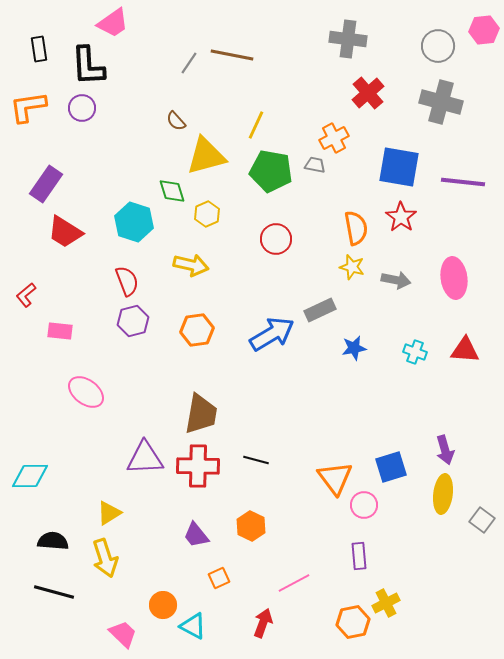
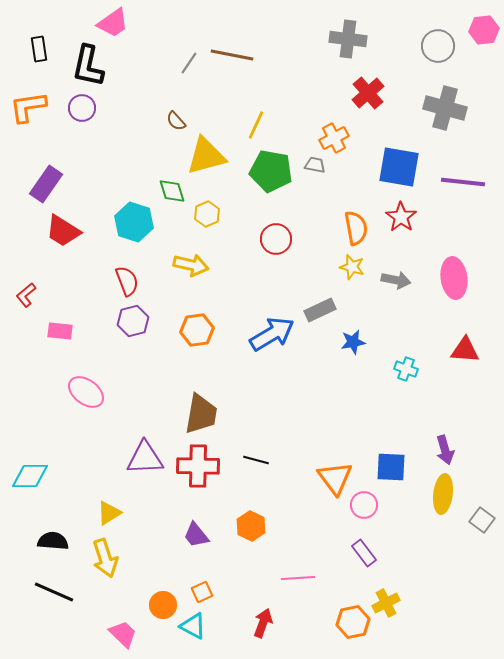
black L-shape at (88, 66): rotated 15 degrees clockwise
gray cross at (441, 102): moved 4 px right, 6 px down
red trapezoid at (65, 232): moved 2 px left, 1 px up
blue star at (354, 348): moved 1 px left, 6 px up
cyan cross at (415, 352): moved 9 px left, 17 px down
blue square at (391, 467): rotated 20 degrees clockwise
purple rectangle at (359, 556): moved 5 px right, 3 px up; rotated 32 degrees counterclockwise
orange square at (219, 578): moved 17 px left, 14 px down
pink line at (294, 583): moved 4 px right, 5 px up; rotated 24 degrees clockwise
black line at (54, 592): rotated 9 degrees clockwise
